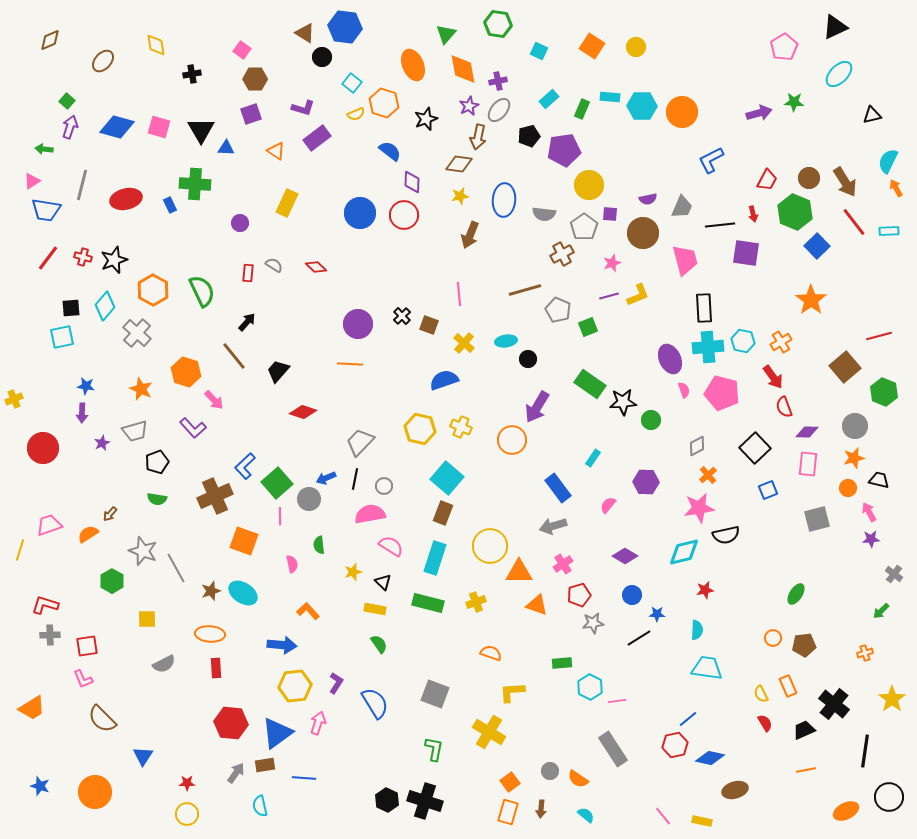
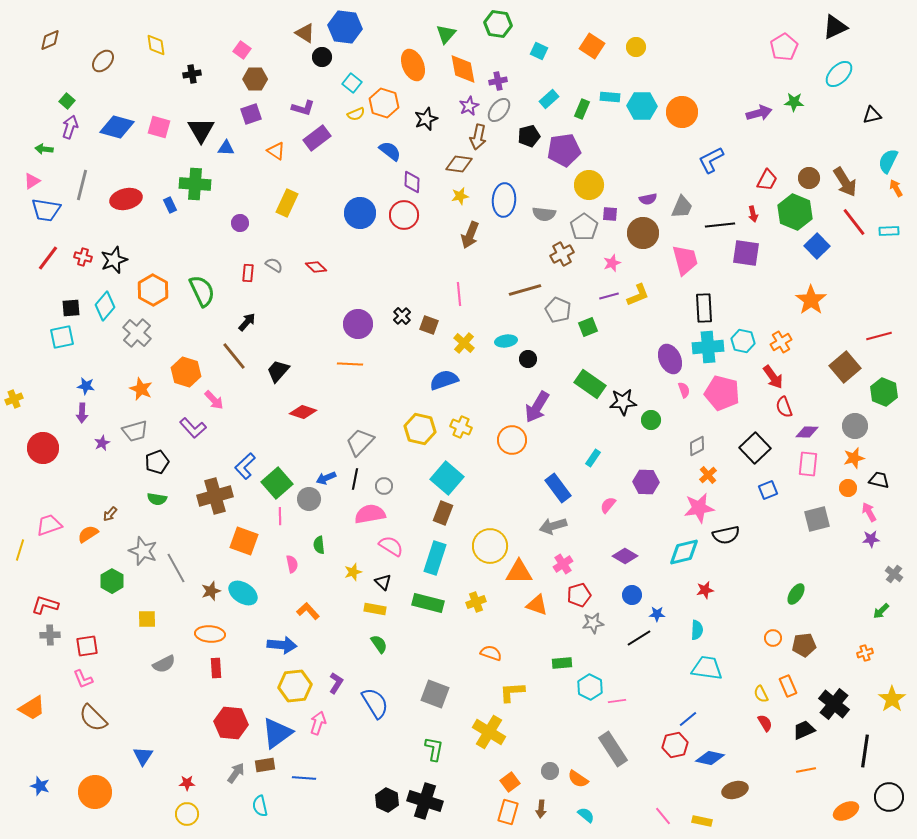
brown cross at (215, 496): rotated 8 degrees clockwise
brown semicircle at (102, 719): moved 9 px left, 1 px up
